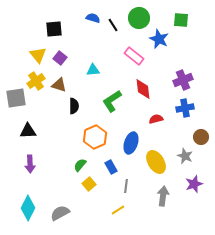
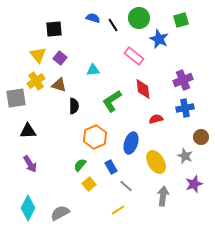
green square: rotated 21 degrees counterclockwise
purple arrow: rotated 30 degrees counterclockwise
gray line: rotated 56 degrees counterclockwise
